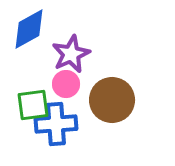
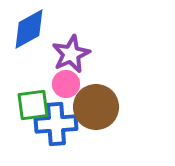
brown circle: moved 16 px left, 7 px down
